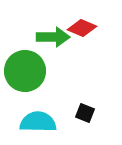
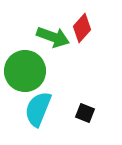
red diamond: rotated 72 degrees counterclockwise
green arrow: rotated 20 degrees clockwise
cyan semicircle: moved 13 px up; rotated 69 degrees counterclockwise
